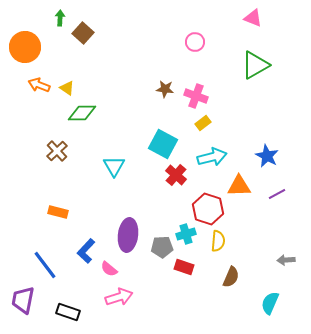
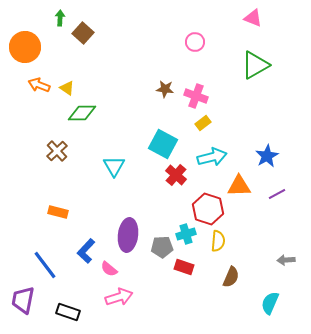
blue star: rotated 15 degrees clockwise
